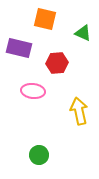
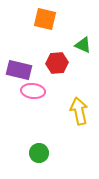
green triangle: moved 12 px down
purple rectangle: moved 22 px down
green circle: moved 2 px up
